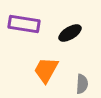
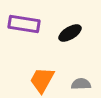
orange trapezoid: moved 4 px left, 10 px down
gray semicircle: moved 1 px left; rotated 96 degrees counterclockwise
